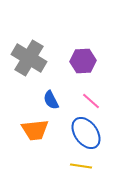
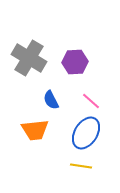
purple hexagon: moved 8 px left, 1 px down
blue ellipse: rotated 68 degrees clockwise
